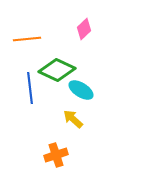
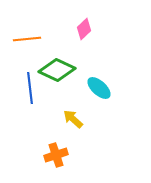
cyan ellipse: moved 18 px right, 2 px up; rotated 10 degrees clockwise
